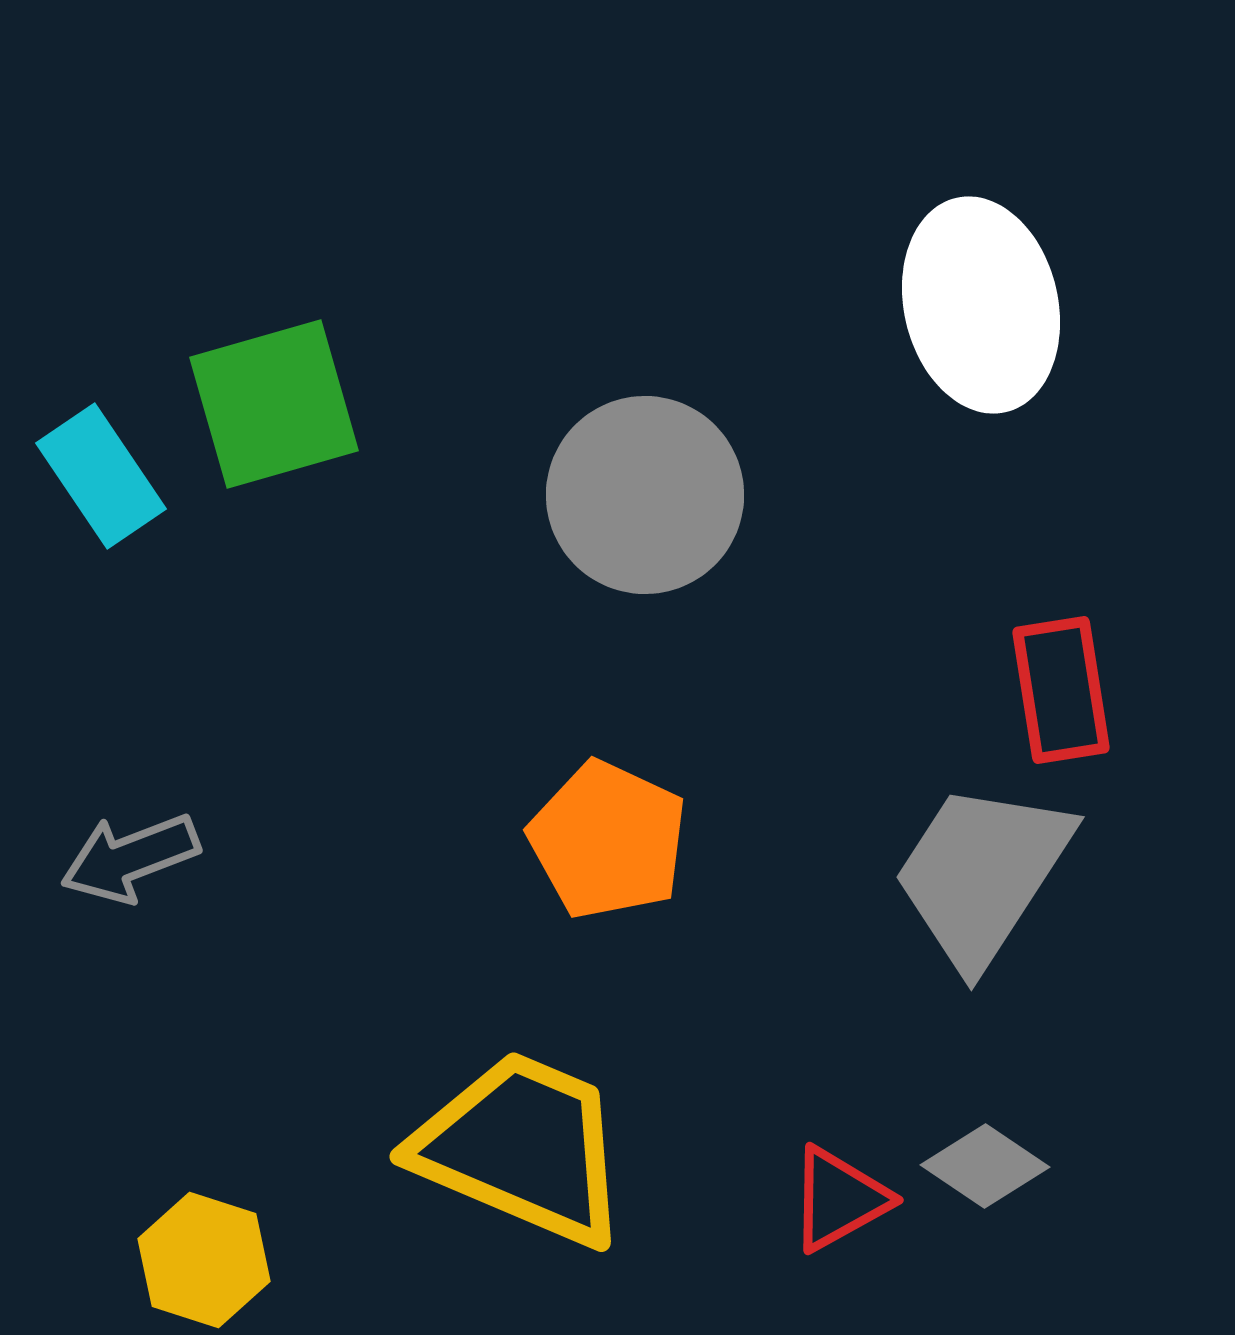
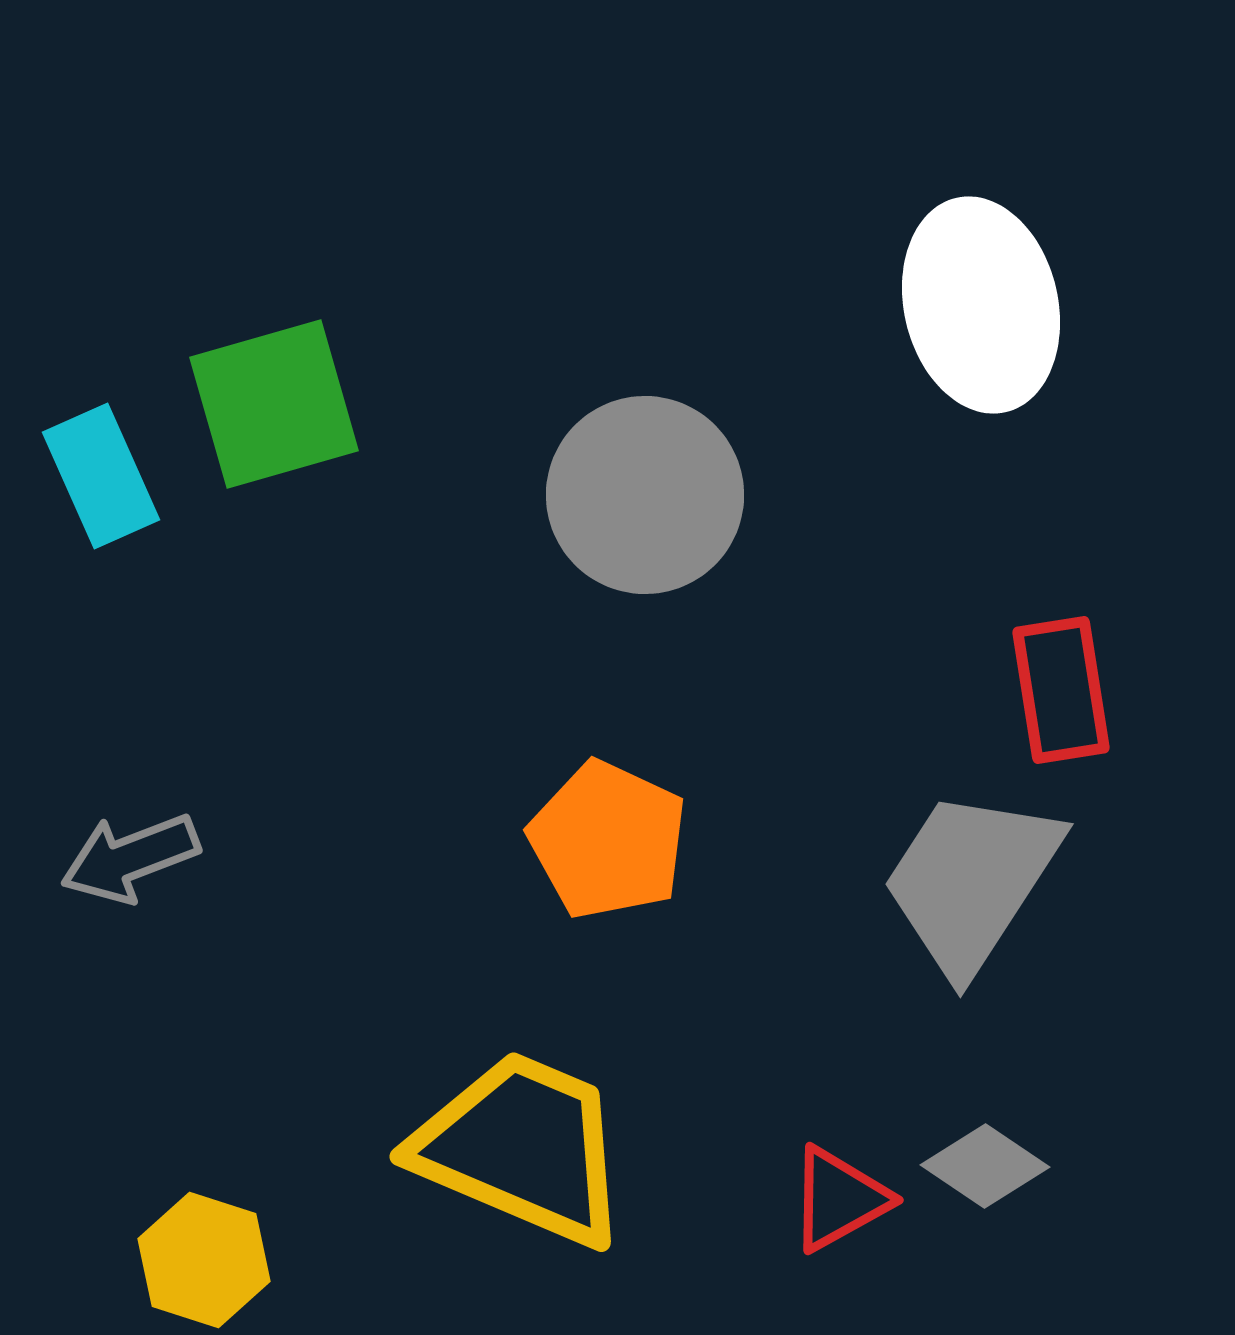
cyan rectangle: rotated 10 degrees clockwise
gray trapezoid: moved 11 px left, 7 px down
